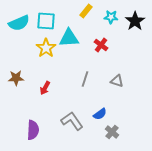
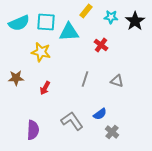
cyan square: moved 1 px down
cyan triangle: moved 6 px up
yellow star: moved 5 px left, 4 px down; rotated 24 degrees counterclockwise
